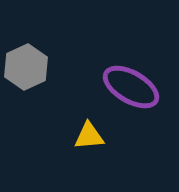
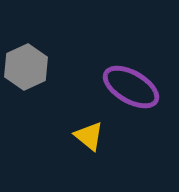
yellow triangle: rotated 44 degrees clockwise
